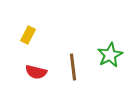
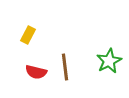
green star: moved 1 px left, 6 px down
brown line: moved 8 px left
